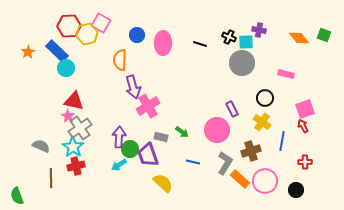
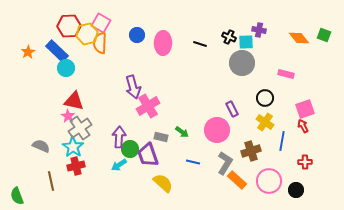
orange semicircle at (120, 60): moved 20 px left, 17 px up
yellow cross at (262, 122): moved 3 px right
brown line at (51, 178): moved 3 px down; rotated 12 degrees counterclockwise
orange rectangle at (240, 179): moved 3 px left, 1 px down
pink circle at (265, 181): moved 4 px right
